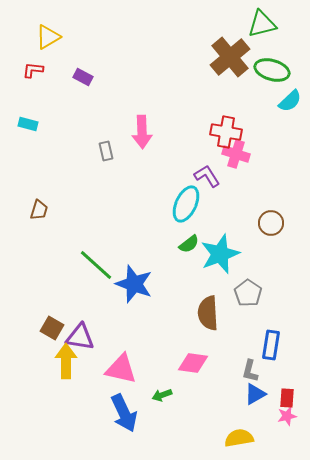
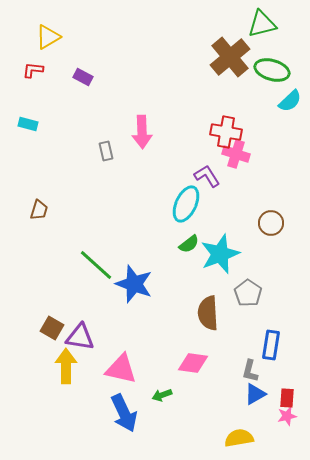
yellow arrow: moved 5 px down
